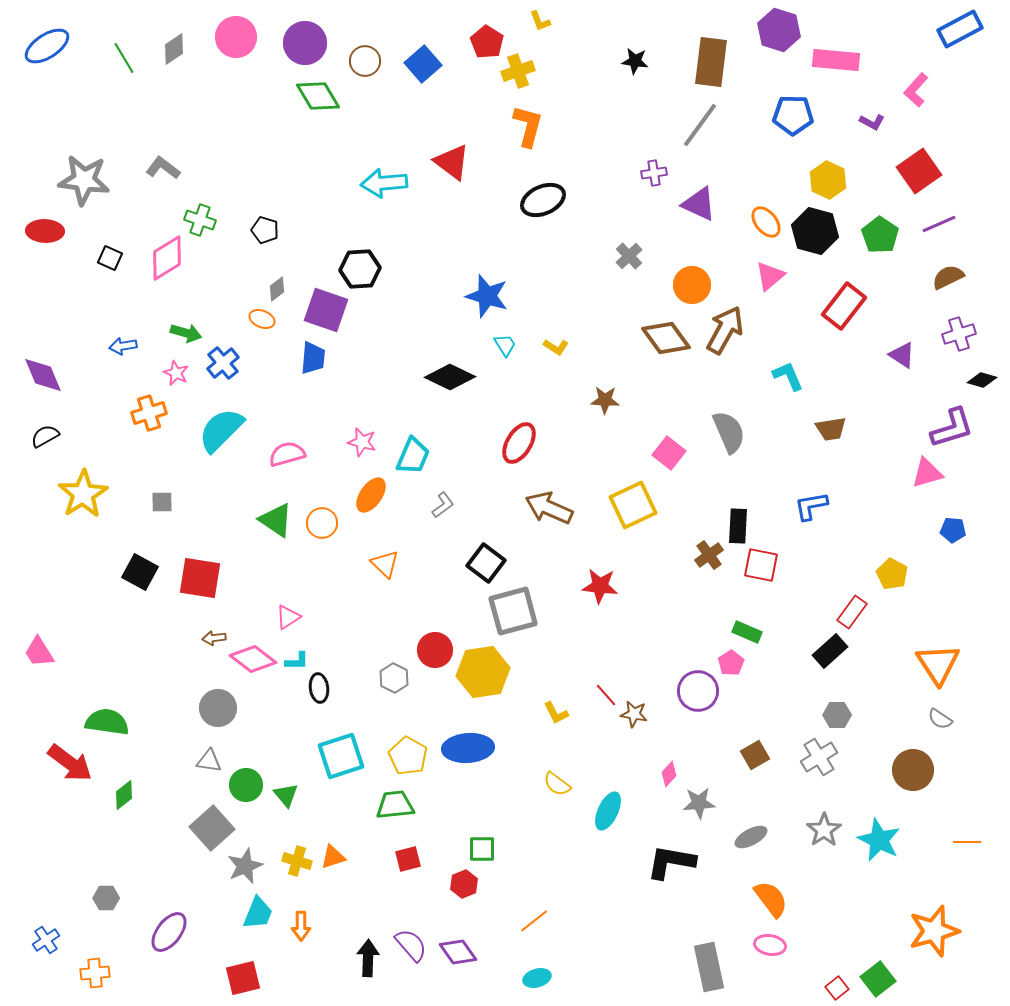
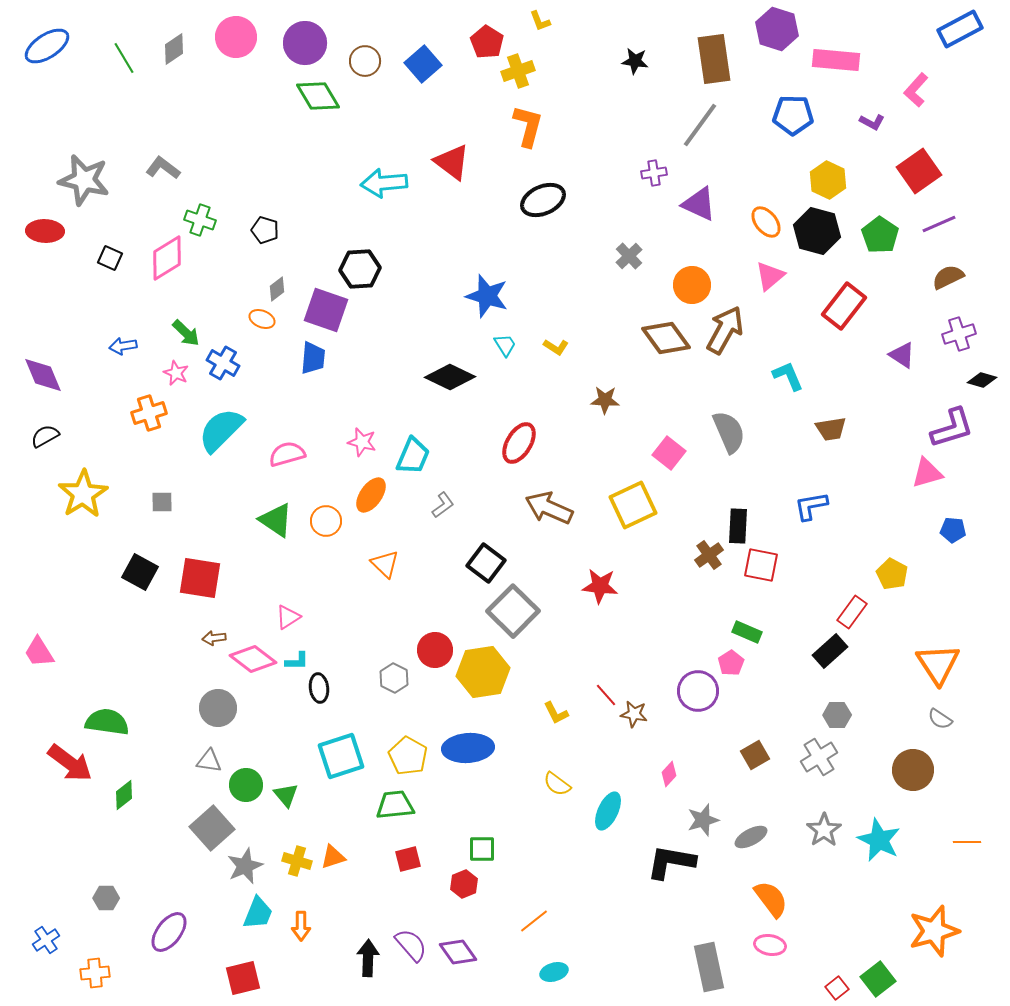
purple hexagon at (779, 30): moved 2 px left, 1 px up
brown rectangle at (711, 62): moved 3 px right, 3 px up; rotated 15 degrees counterclockwise
gray star at (84, 180): rotated 6 degrees clockwise
black hexagon at (815, 231): moved 2 px right
green arrow at (186, 333): rotated 28 degrees clockwise
blue cross at (223, 363): rotated 20 degrees counterclockwise
orange circle at (322, 523): moved 4 px right, 2 px up
gray square at (513, 611): rotated 30 degrees counterclockwise
gray star at (699, 803): moved 4 px right, 17 px down; rotated 12 degrees counterclockwise
cyan ellipse at (537, 978): moved 17 px right, 6 px up
